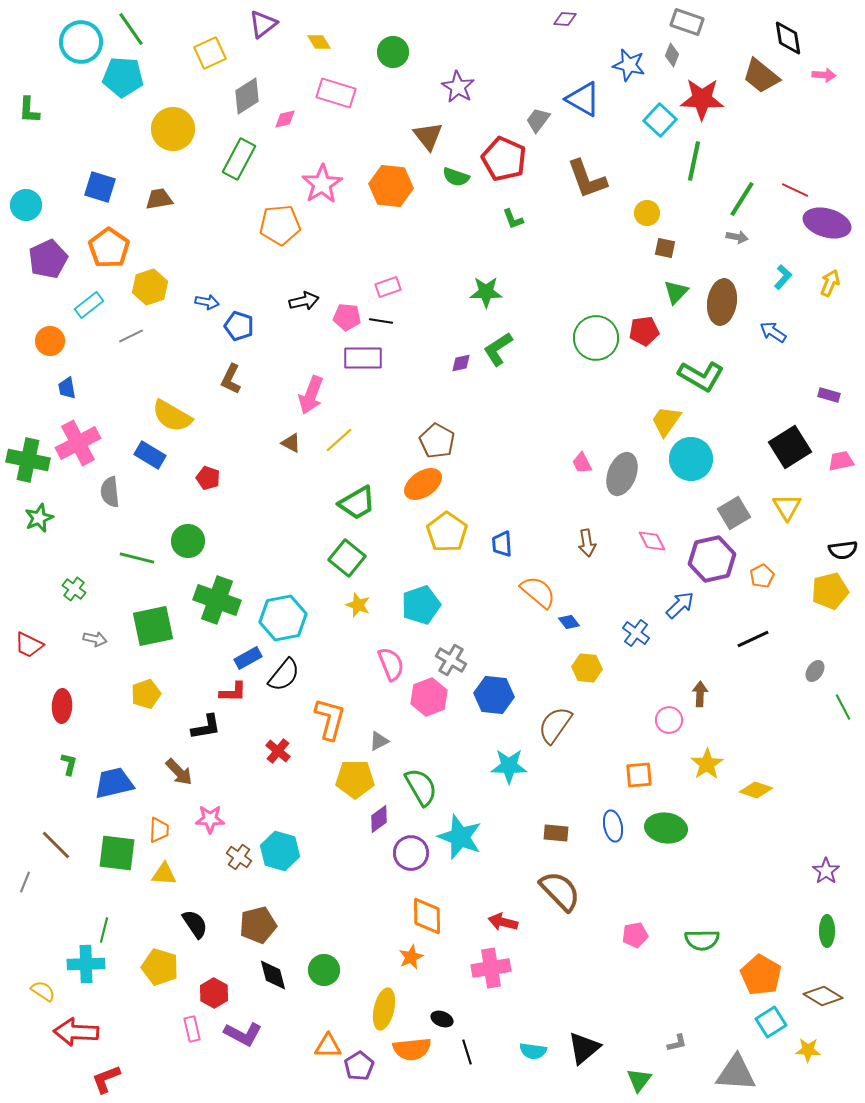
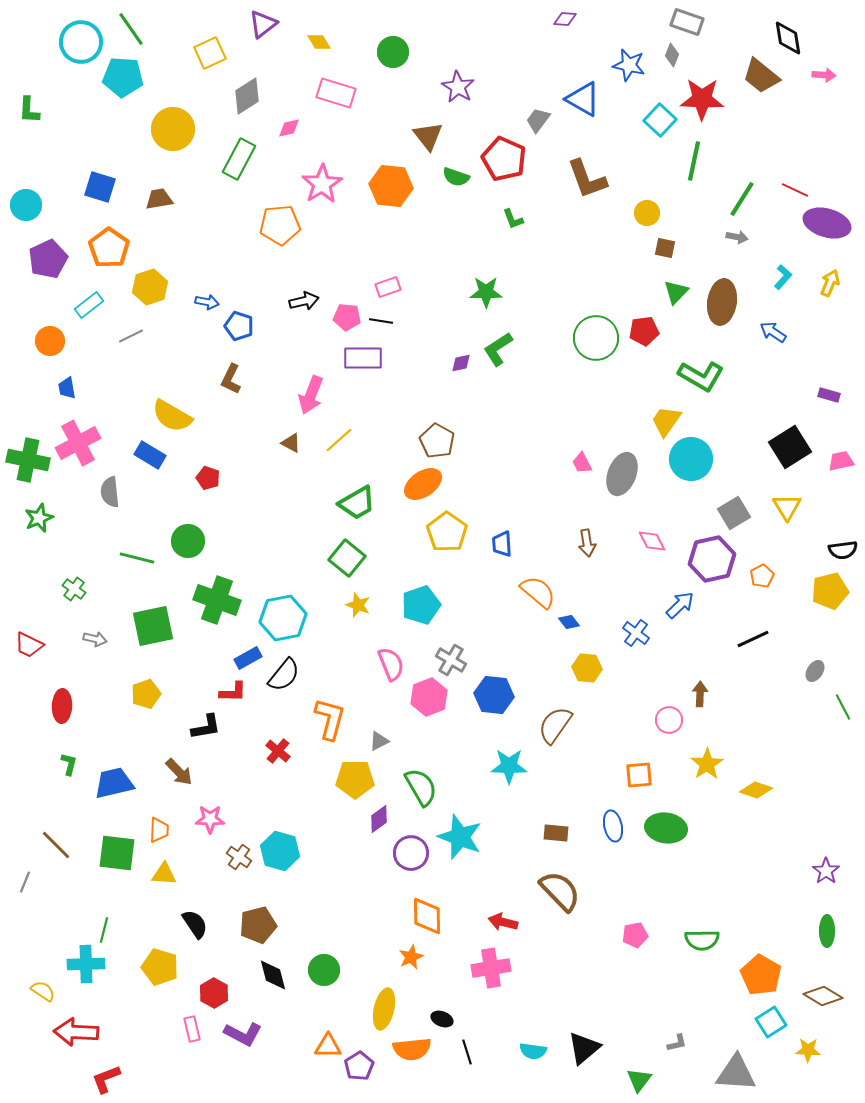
pink diamond at (285, 119): moved 4 px right, 9 px down
